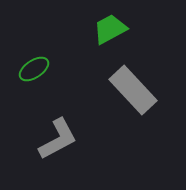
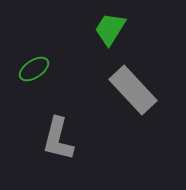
green trapezoid: rotated 30 degrees counterclockwise
gray L-shape: rotated 132 degrees clockwise
